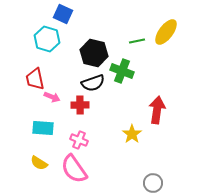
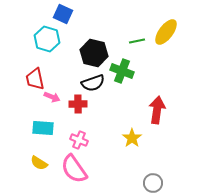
red cross: moved 2 px left, 1 px up
yellow star: moved 4 px down
